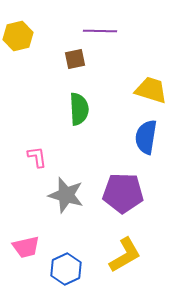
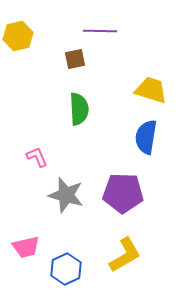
pink L-shape: rotated 15 degrees counterclockwise
